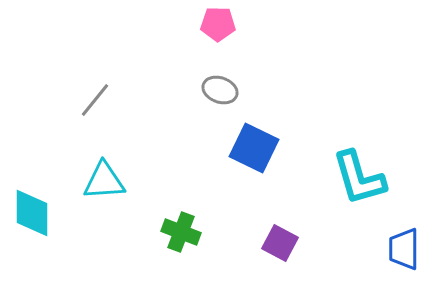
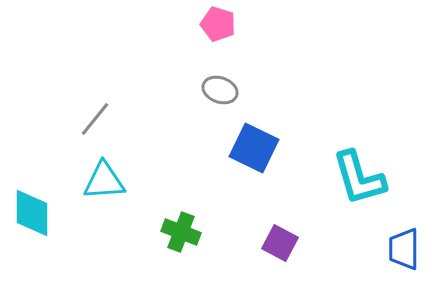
pink pentagon: rotated 16 degrees clockwise
gray line: moved 19 px down
